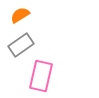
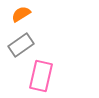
orange semicircle: moved 1 px right, 1 px up
